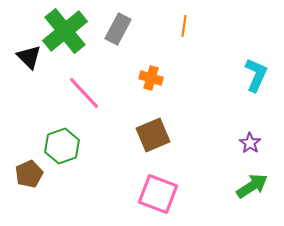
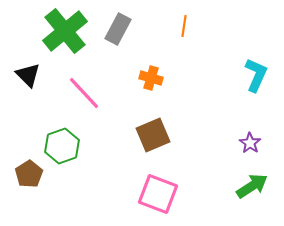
black triangle: moved 1 px left, 18 px down
brown pentagon: rotated 8 degrees counterclockwise
